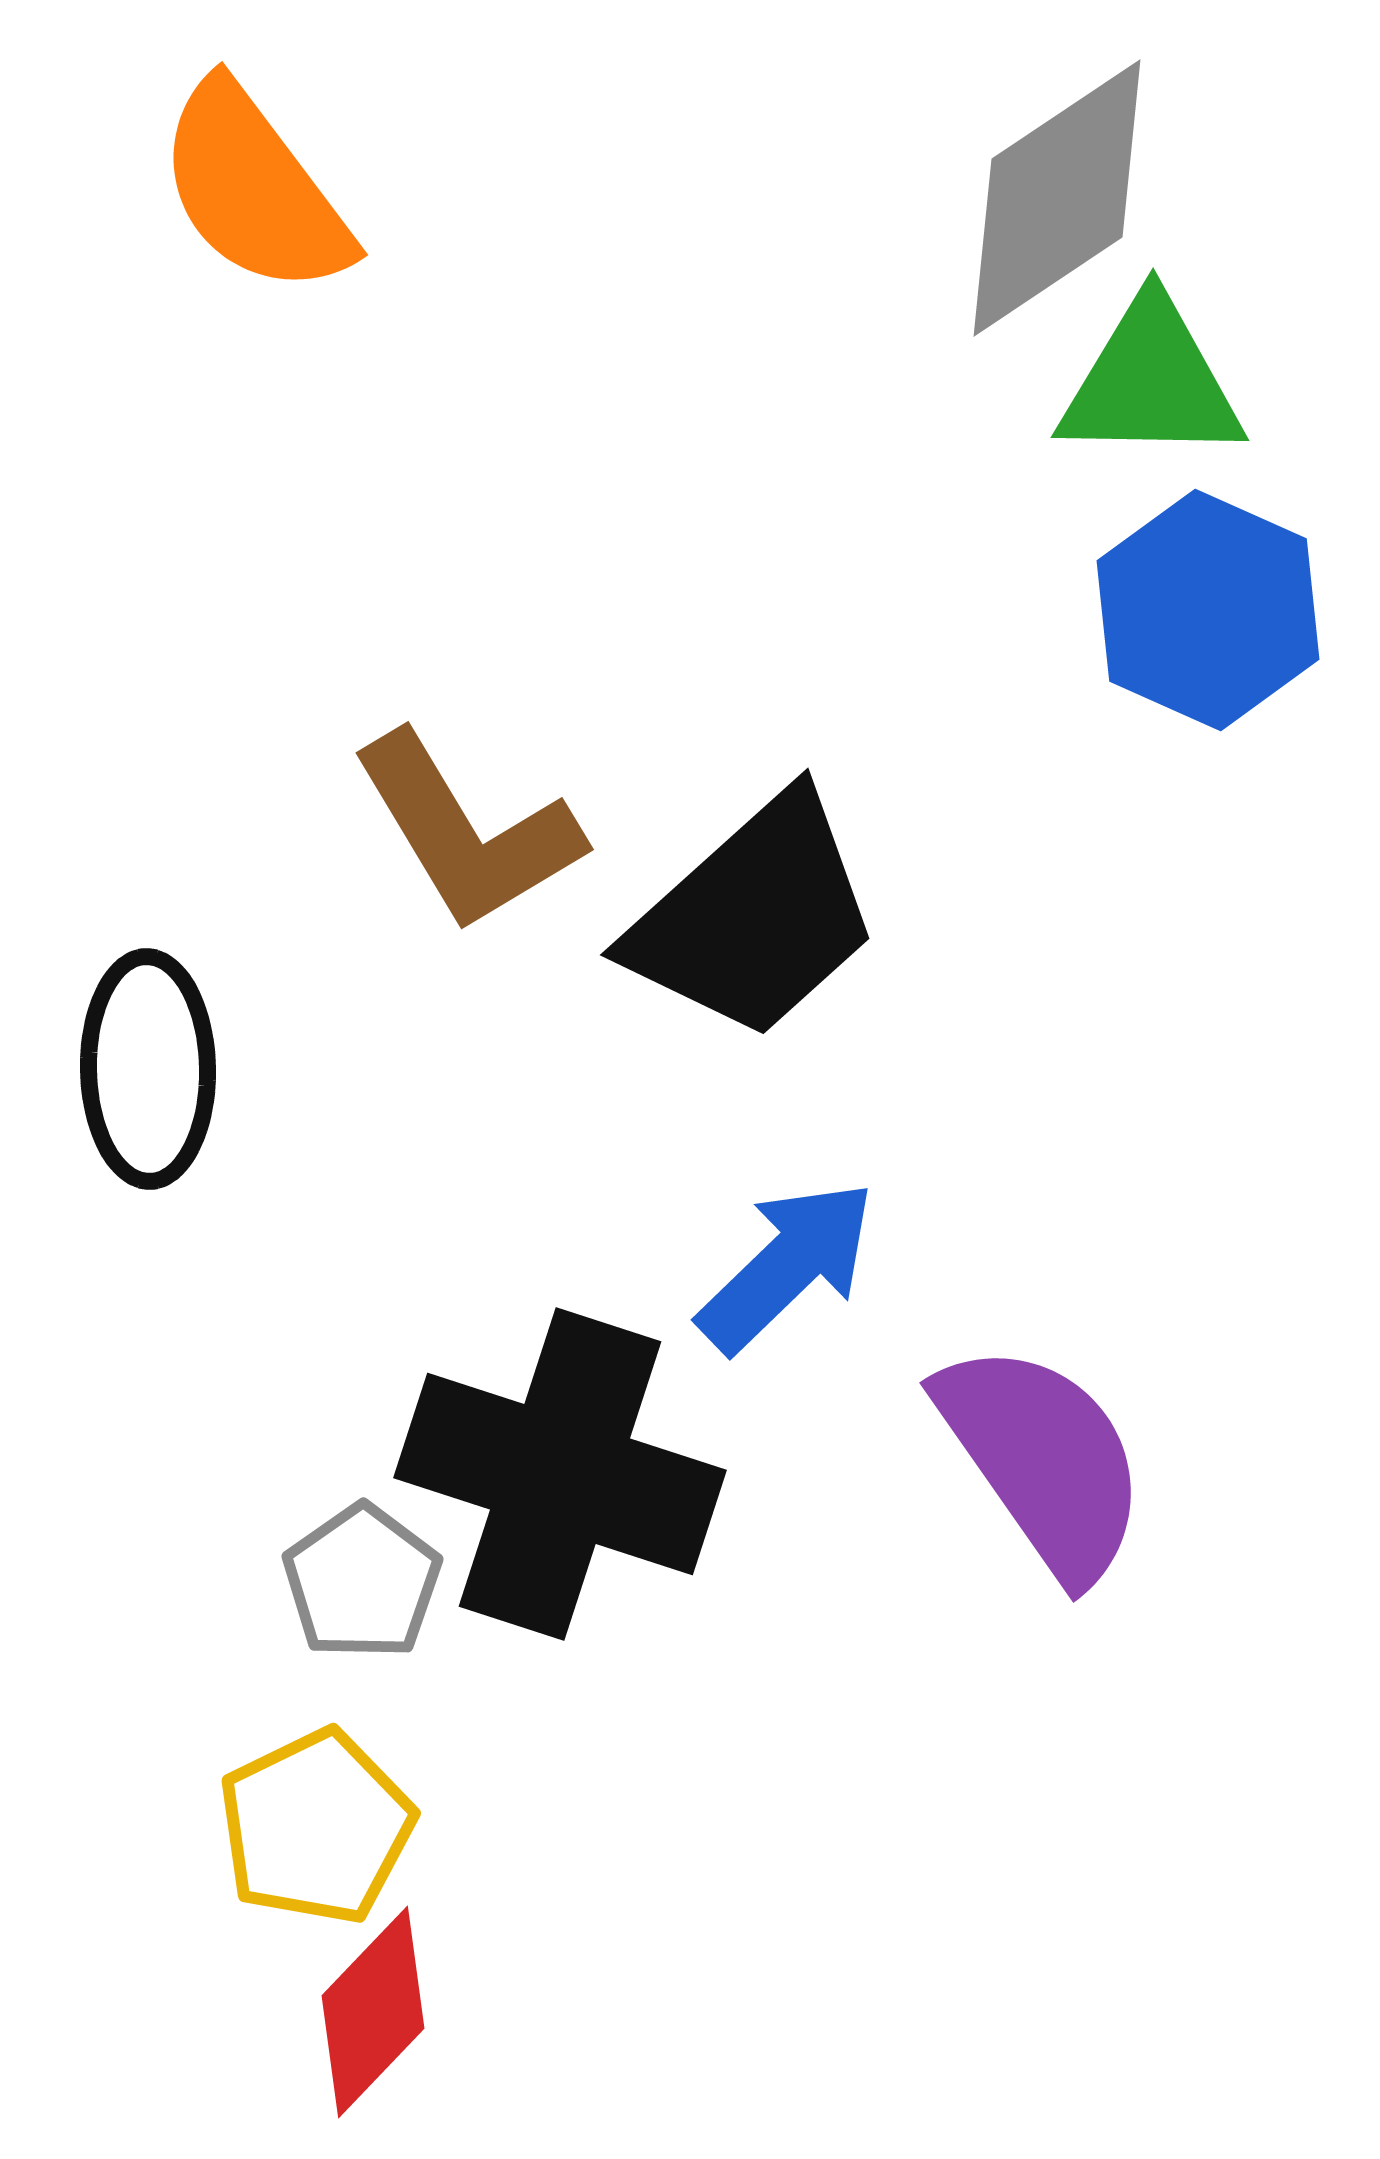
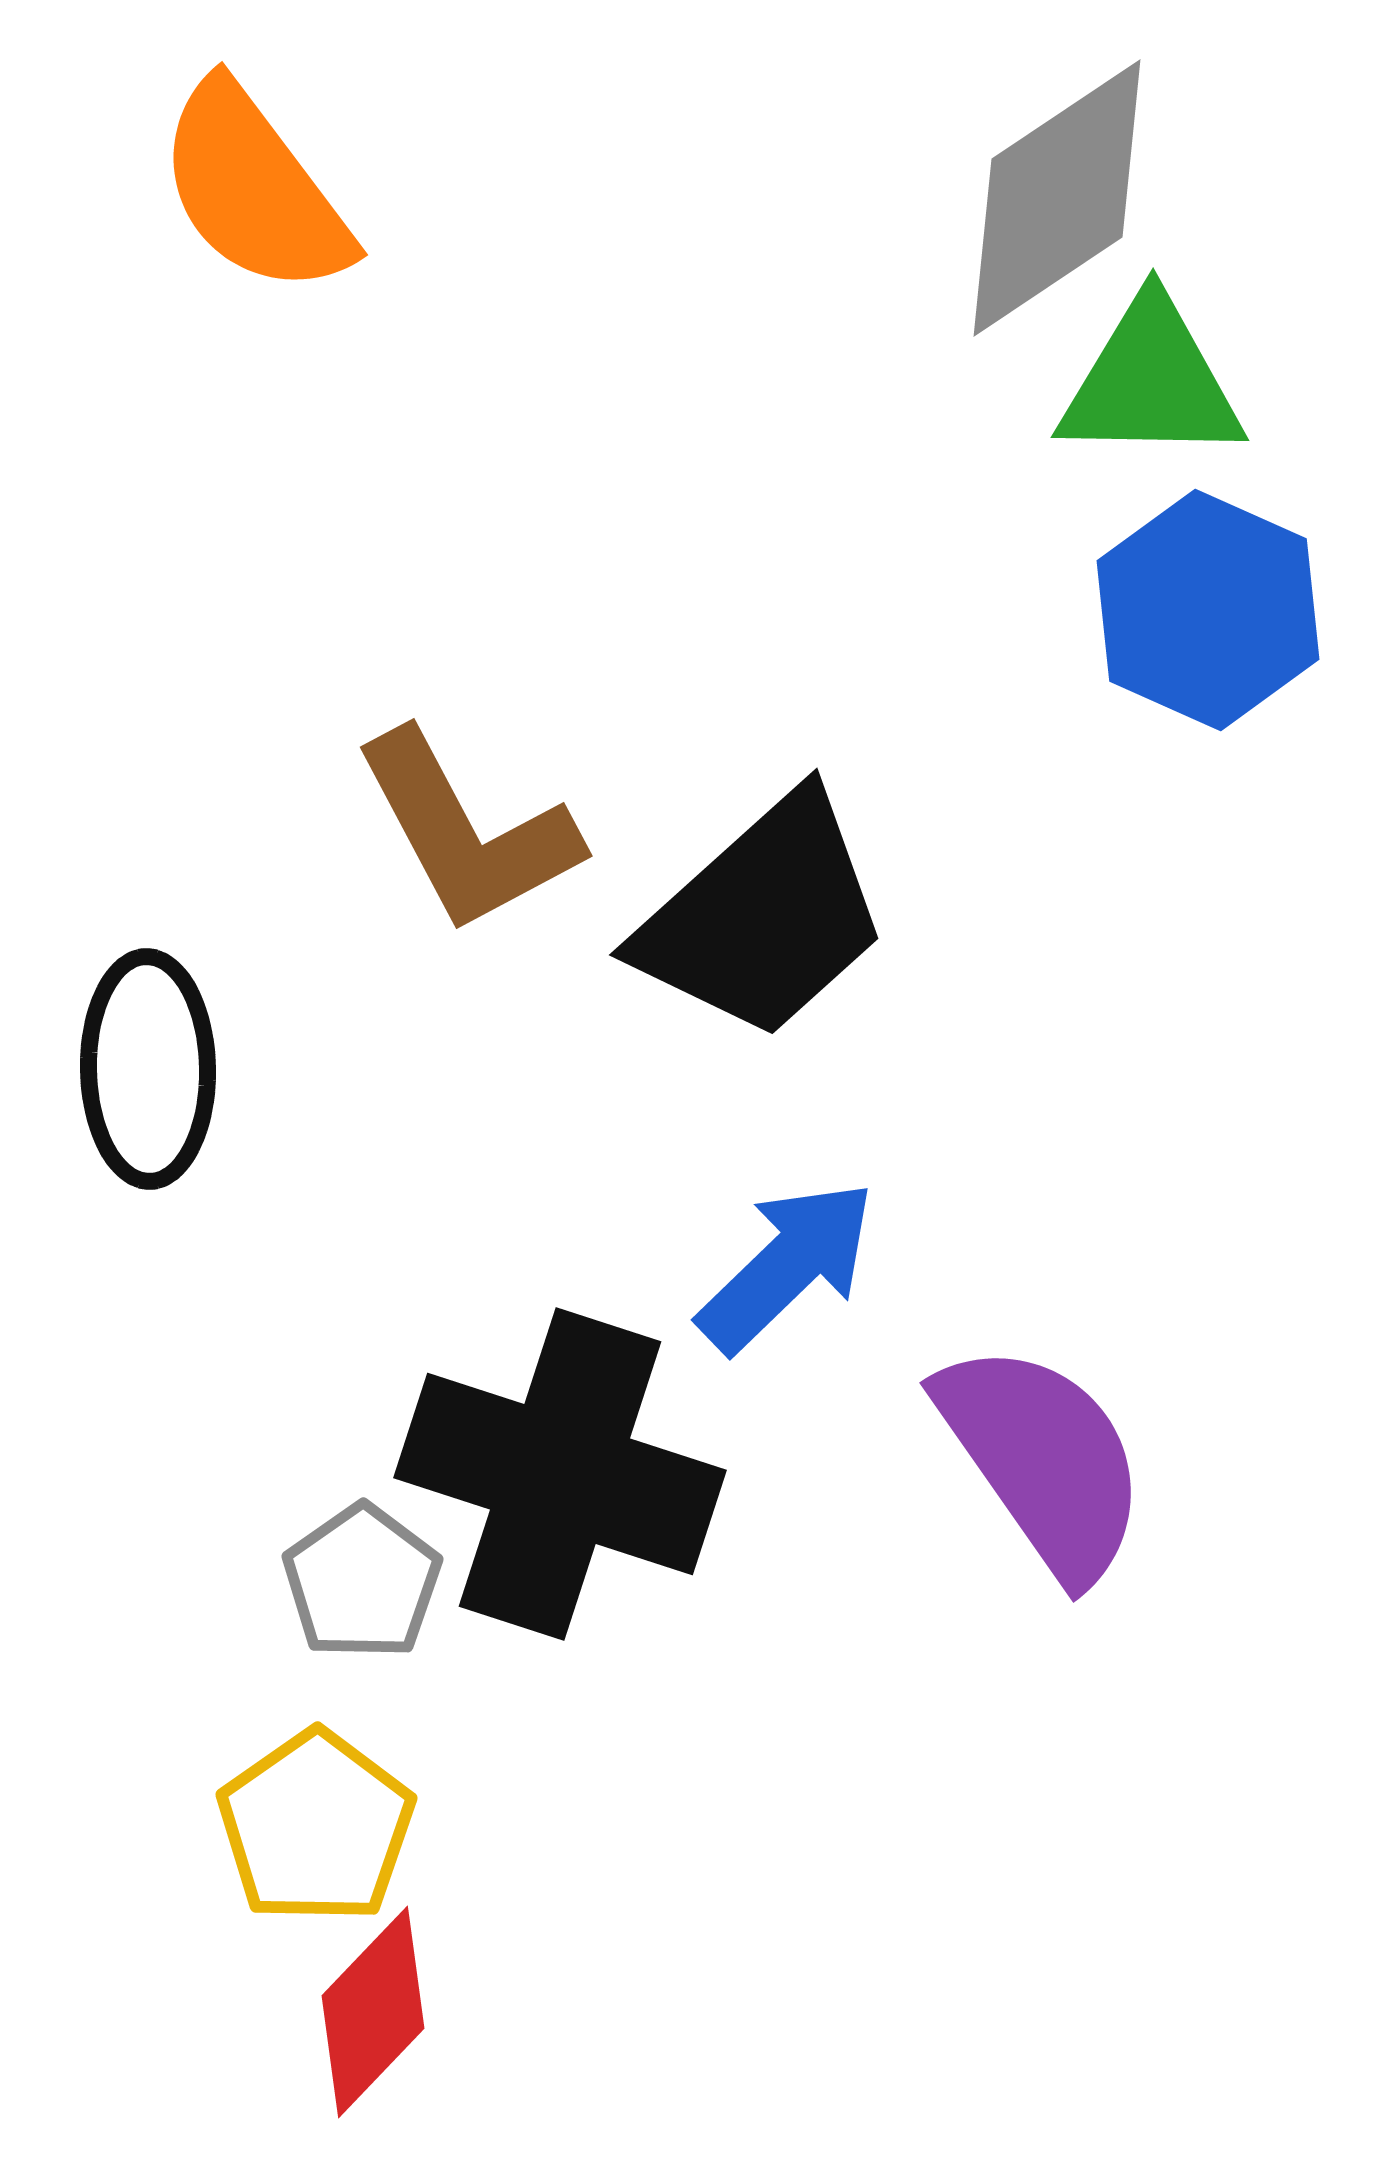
brown L-shape: rotated 3 degrees clockwise
black trapezoid: moved 9 px right
yellow pentagon: rotated 9 degrees counterclockwise
